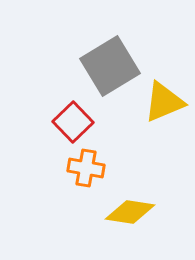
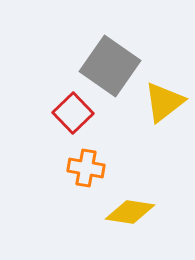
gray square: rotated 24 degrees counterclockwise
yellow triangle: rotated 15 degrees counterclockwise
red square: moved 9 px up
